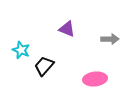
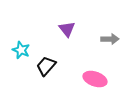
purple triangle: rotated 30 degrees clockwise
black trapezoid: moved 2 px right
pink ellipse: rotated 25 degrees clockwise
